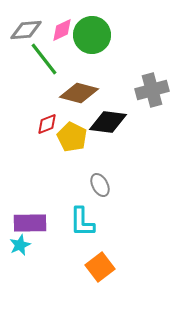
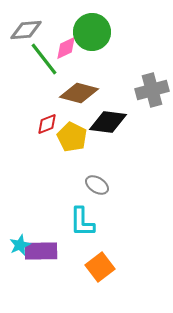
pink diamond: moved 4 px right, 18 px down
green circle: moved 3 px up
gray ellipse: moved 3 px left; rotated 30 degrees counterclockwise
purple rectangle: moved 11 px right, 28 px down
